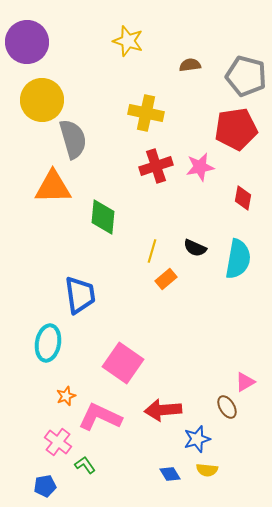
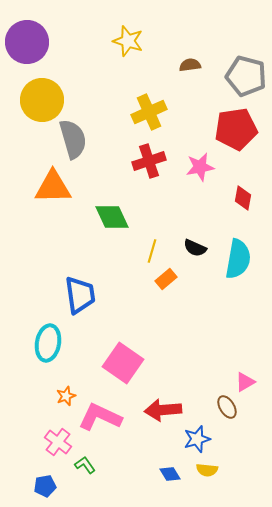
yellow cross: moved 3 px right, 1 px up; rotated 36 degrees counterclockwise
red cross: moved 7 px left, 5 px up
green diamond: moved 9 px right; rotated 30 degrees counterclockwise
